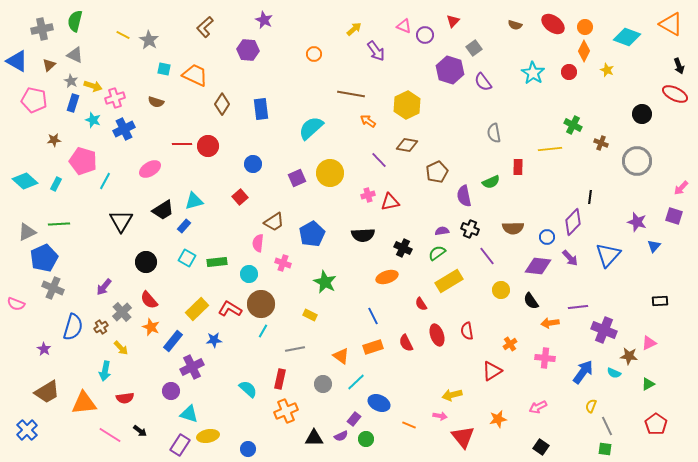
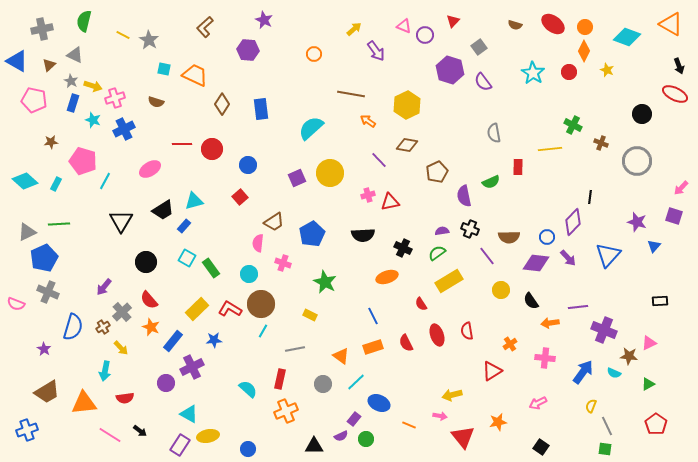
green semicircle at (75, 21): moved 9 px right
gray square at (474, 48): moved 5 px right, 1 px up
brown star at (54, 140): moved 3 px left, 2 px down
red circle at (208, 146): moved 4 px right, 3 px down
blue circle at (253, 164): moved 5 px left, 1 px down
brown semicircle at (513, 228): moved 4 px left, 9 px down
purple arrow at (570, 258): moved 2 px left
green rectangle at (217, 262): moved 6 px left, 6 px down; rotated 60 degrees clockwise
purple diamond at (538, 266): moved 2 px left, 3 px up
gray cross at (53, 288): moved 5 px left, 4 px down
brown cross at (101, 327): moved 2 px right
purple circle at (171, 391): moved 5 px left, 8 px up
pink arrow at (538, 407): moved 4 px up
cyan triangle at (189, 414): rotated 12 degrees clockwise
orange star at (498, 419): moved 3 px down
blue cross at (27, 430): rotated 25 degrees clockwise
black triangle at (314, 438): moved 8 px down
